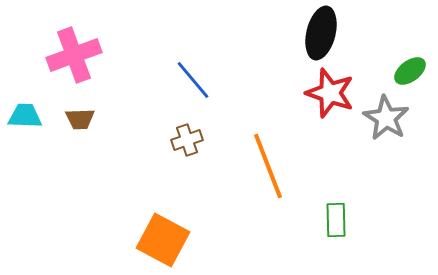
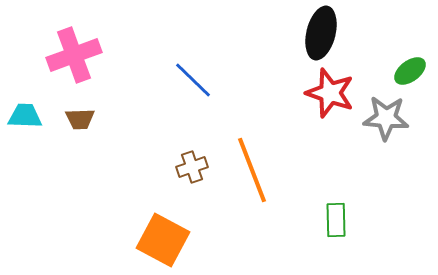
blue line: rotated 6 degrees counterclockwise
gray star: rotated 27 degrees counterclockwise
brown cross: moved 5 px right, 27 px down
orange line: moved 16 px left, 4 px down
